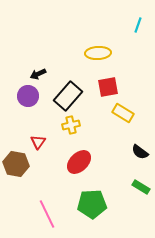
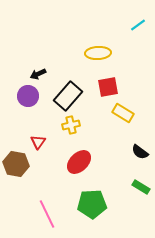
cyan line: rotated 35 degrees clockwise
